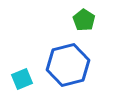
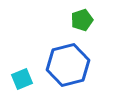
green pentagon: moved 2 px left; rotated 20 degrees clockwise
